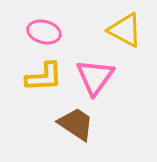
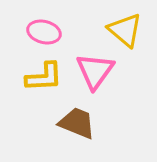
yellow triangle: rotated 12 degrees clockwise
pink triangle: moved 6 px up
brown trapezoid: moved 1 px right, 1 px up; rotated 12 degrees counterclockwise
